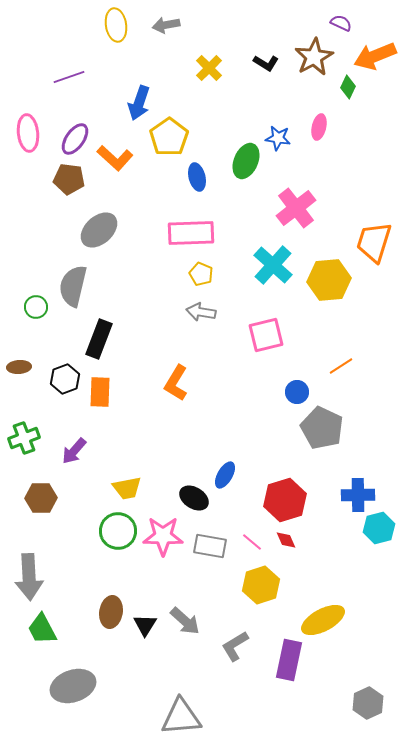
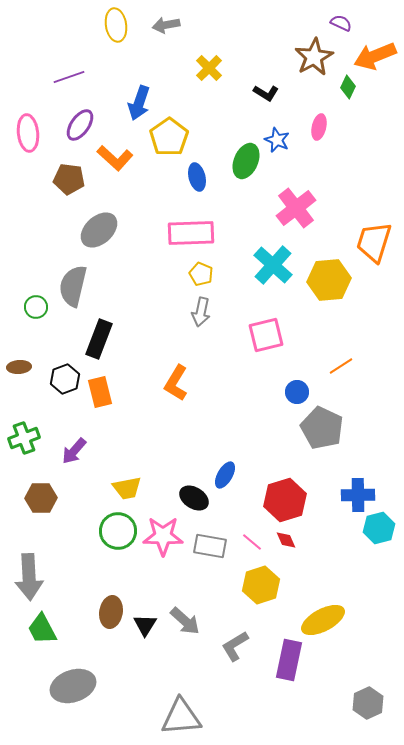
black L-shape at (266, 63): moved 30 px down
blue star at (278, 138): moved 1 px left, 2 px down; rotated 15 degrees clockwise
purple ellipse at (75, 139): moved 5 px right, 14 px up
gray arrow at (201, 312): rotated 88 degrees counterclockwise
orange rectangle at (100, 392): rotated 16 degrees counterclockwise
